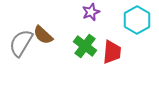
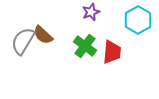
cyan hexagon: moved 1 px right
gray semicircle: moved 2 px right, 2 px up
